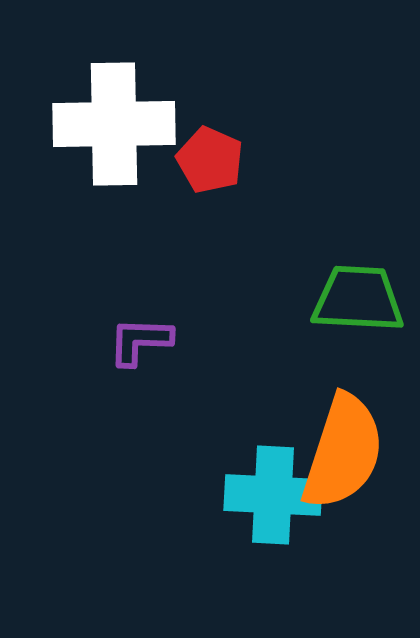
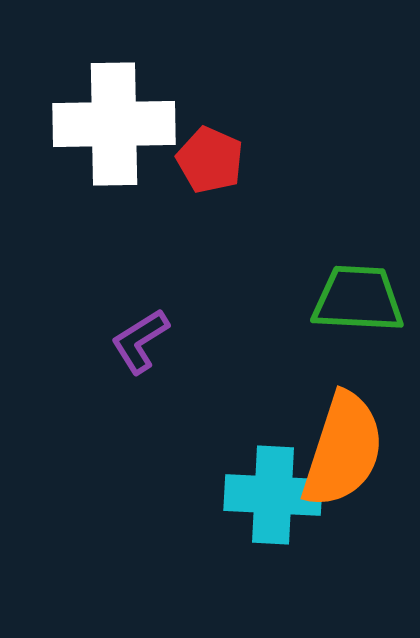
purple L-shape: rotated 34 degrees counterclockwise
orange semicircle: moved 2 px up
